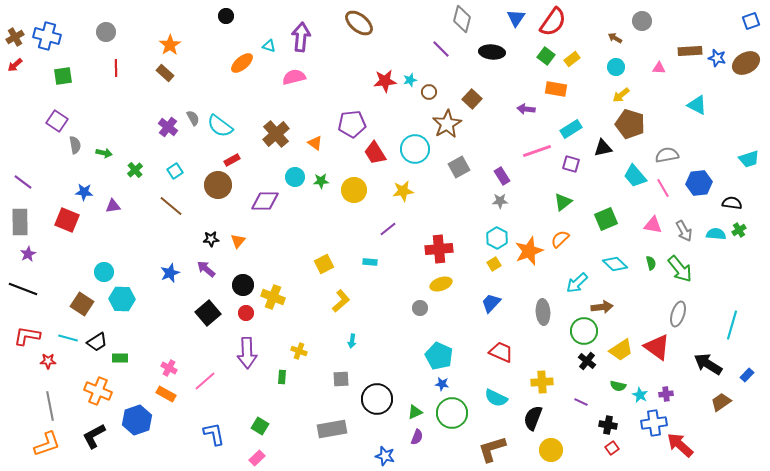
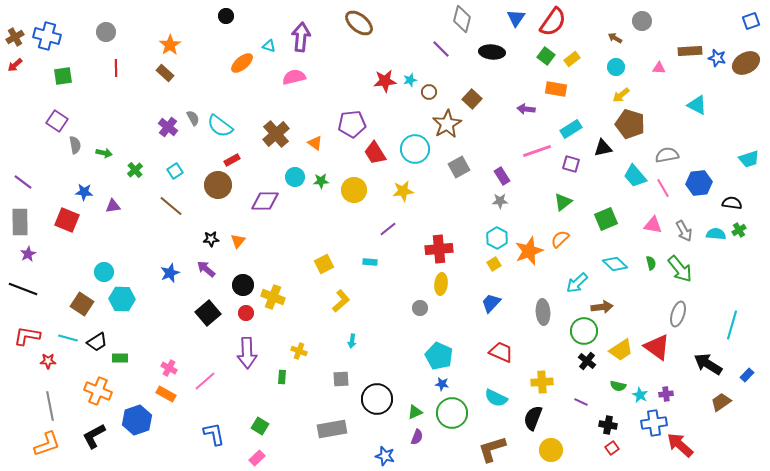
yellow ellipse at (441, 284): rotated 65 degrees counterclockwise
